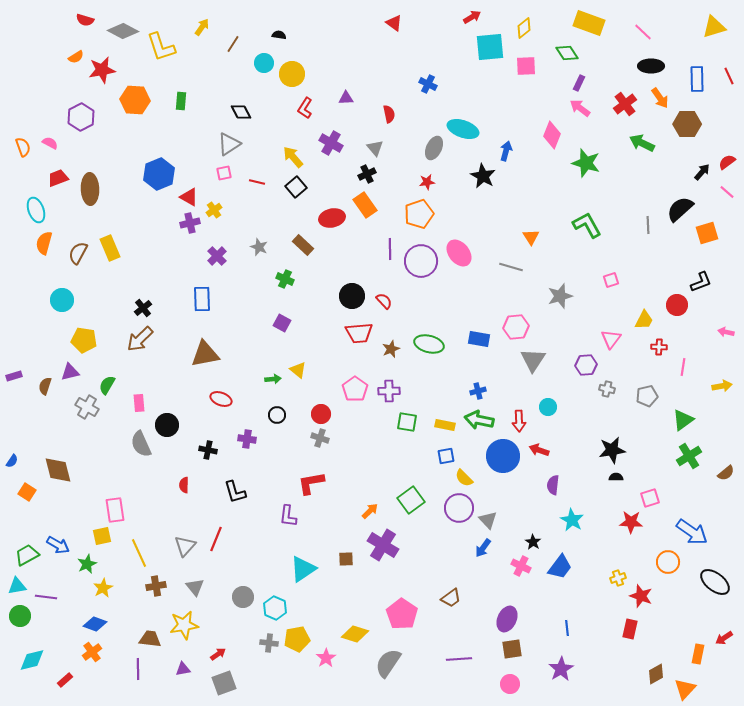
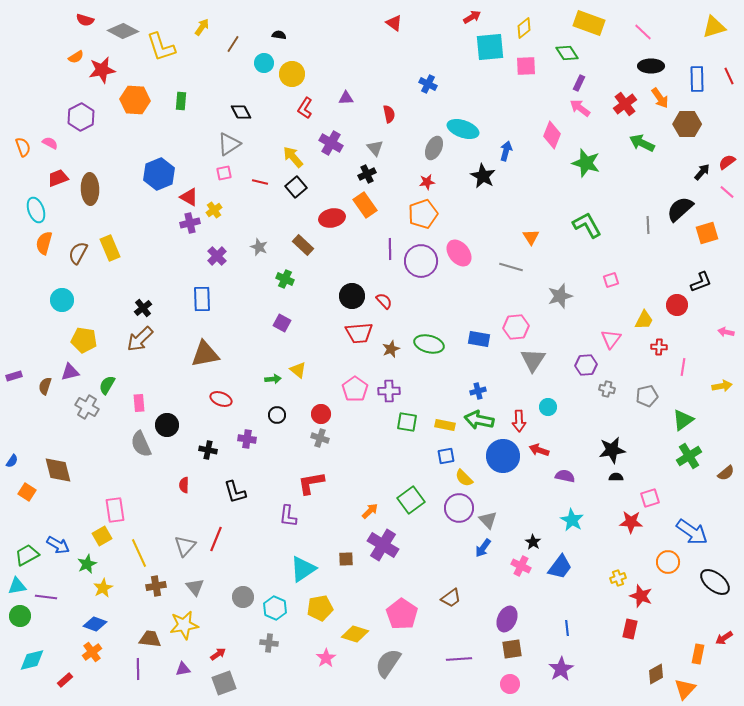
red line at (257, 182): moved 3 px right
orange pentagon at (419, 214): moved 4 px right
purple semicircle at (553, 485): moved 12 px right, 9 px up; rotated 96 degrees clockwise
yellow square at (102, 536): rotated 18 degrees counterclockwise
yellow pentagon at (297, 639): moved 23 px right, 31 px up
